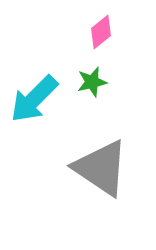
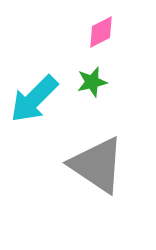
pink diamond: rotated 12 degrees clockwise
gray triangle: moved 4 px left, 3 px up
